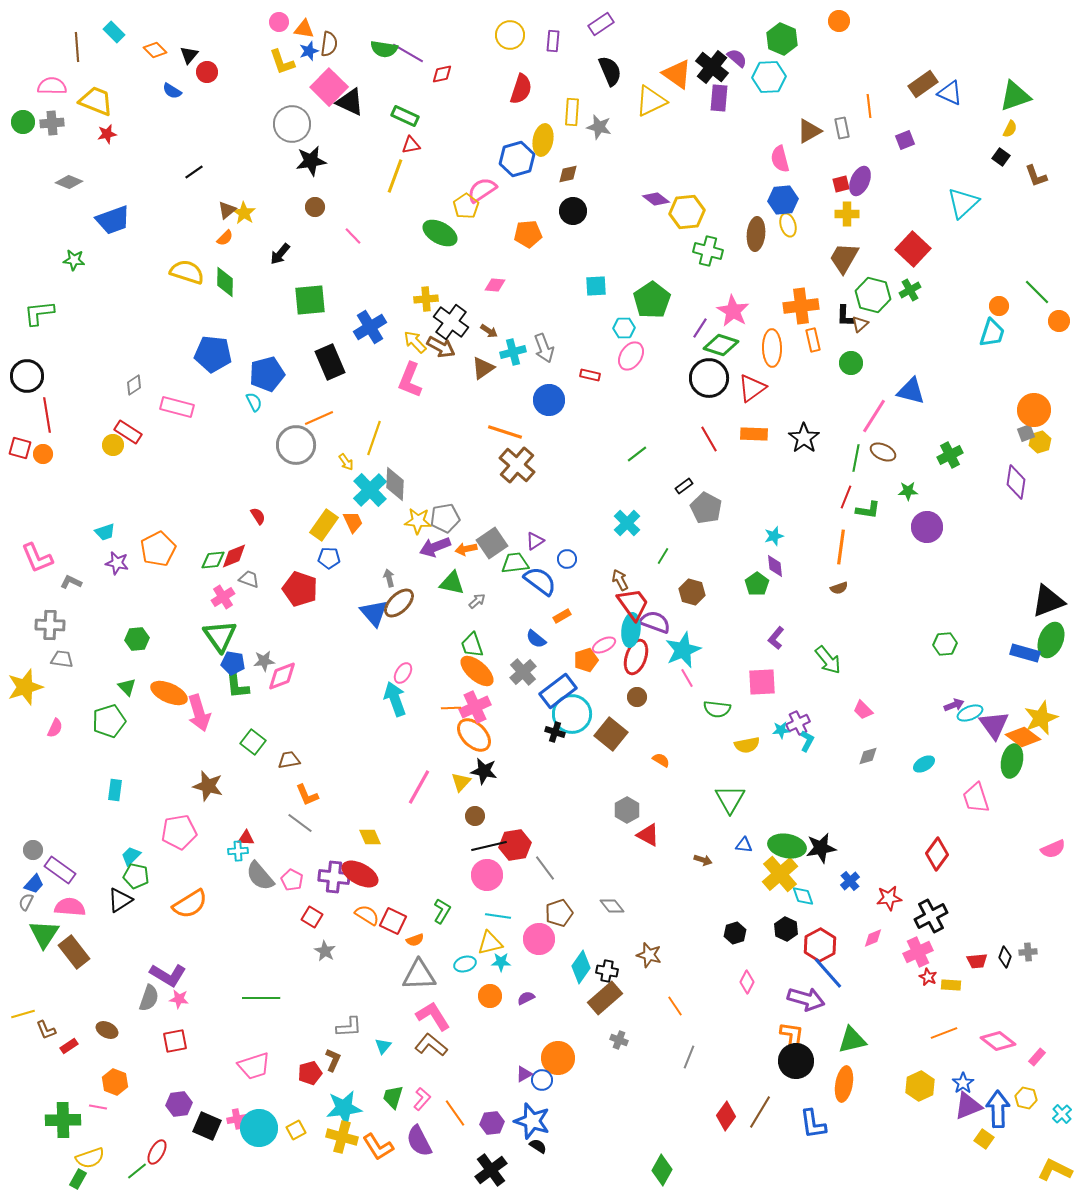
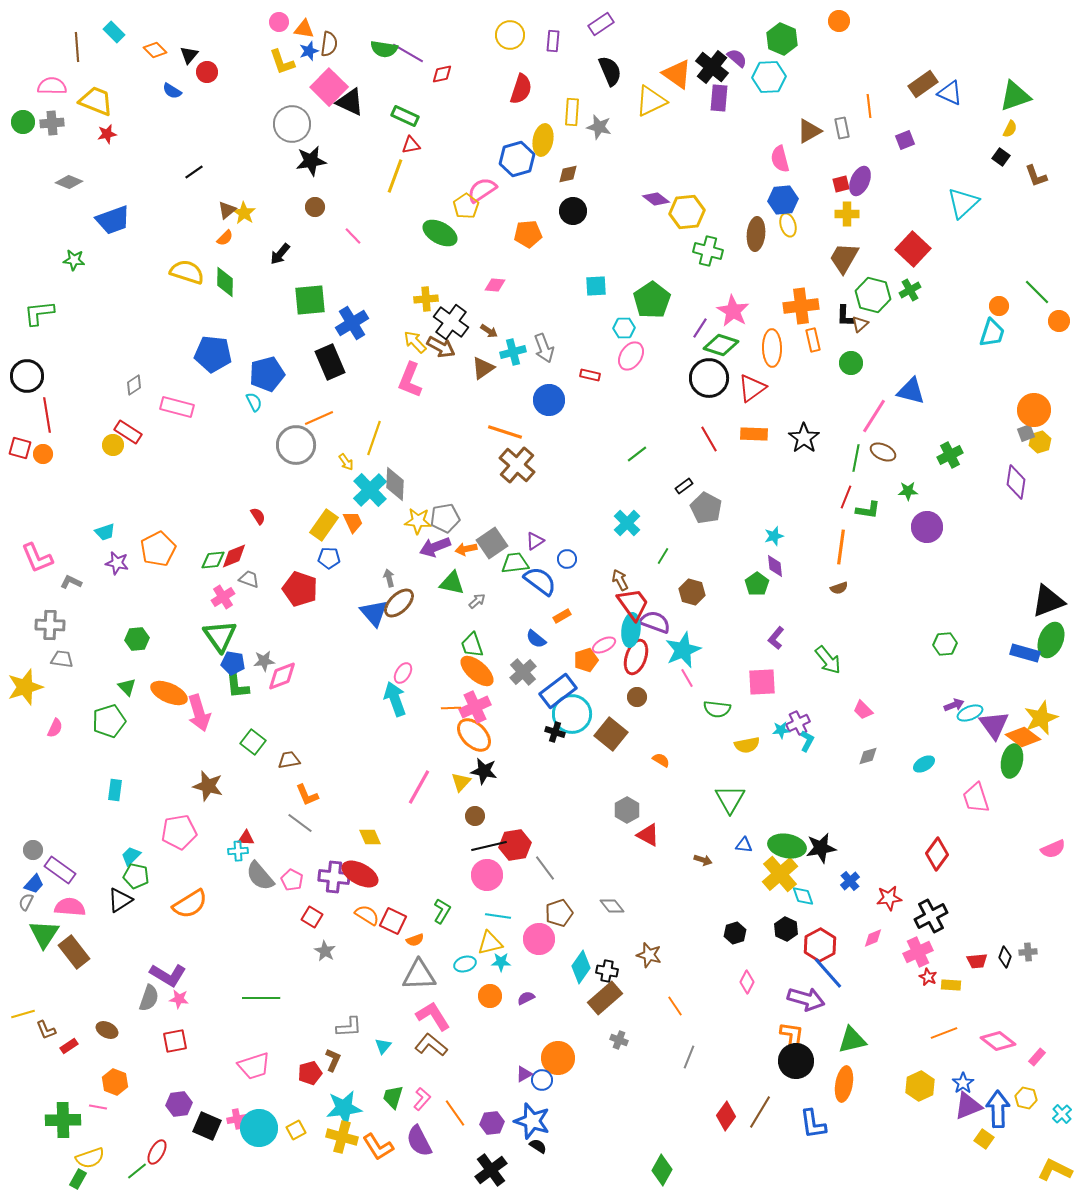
blue cross at (370, 327): moved 18 px left, 4 px up
